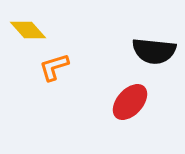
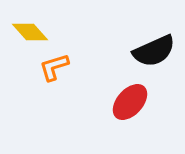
yellow diamond: moved 2 px right, 2 px down
black semicircle: rotated 30 degrees counterclockwise
